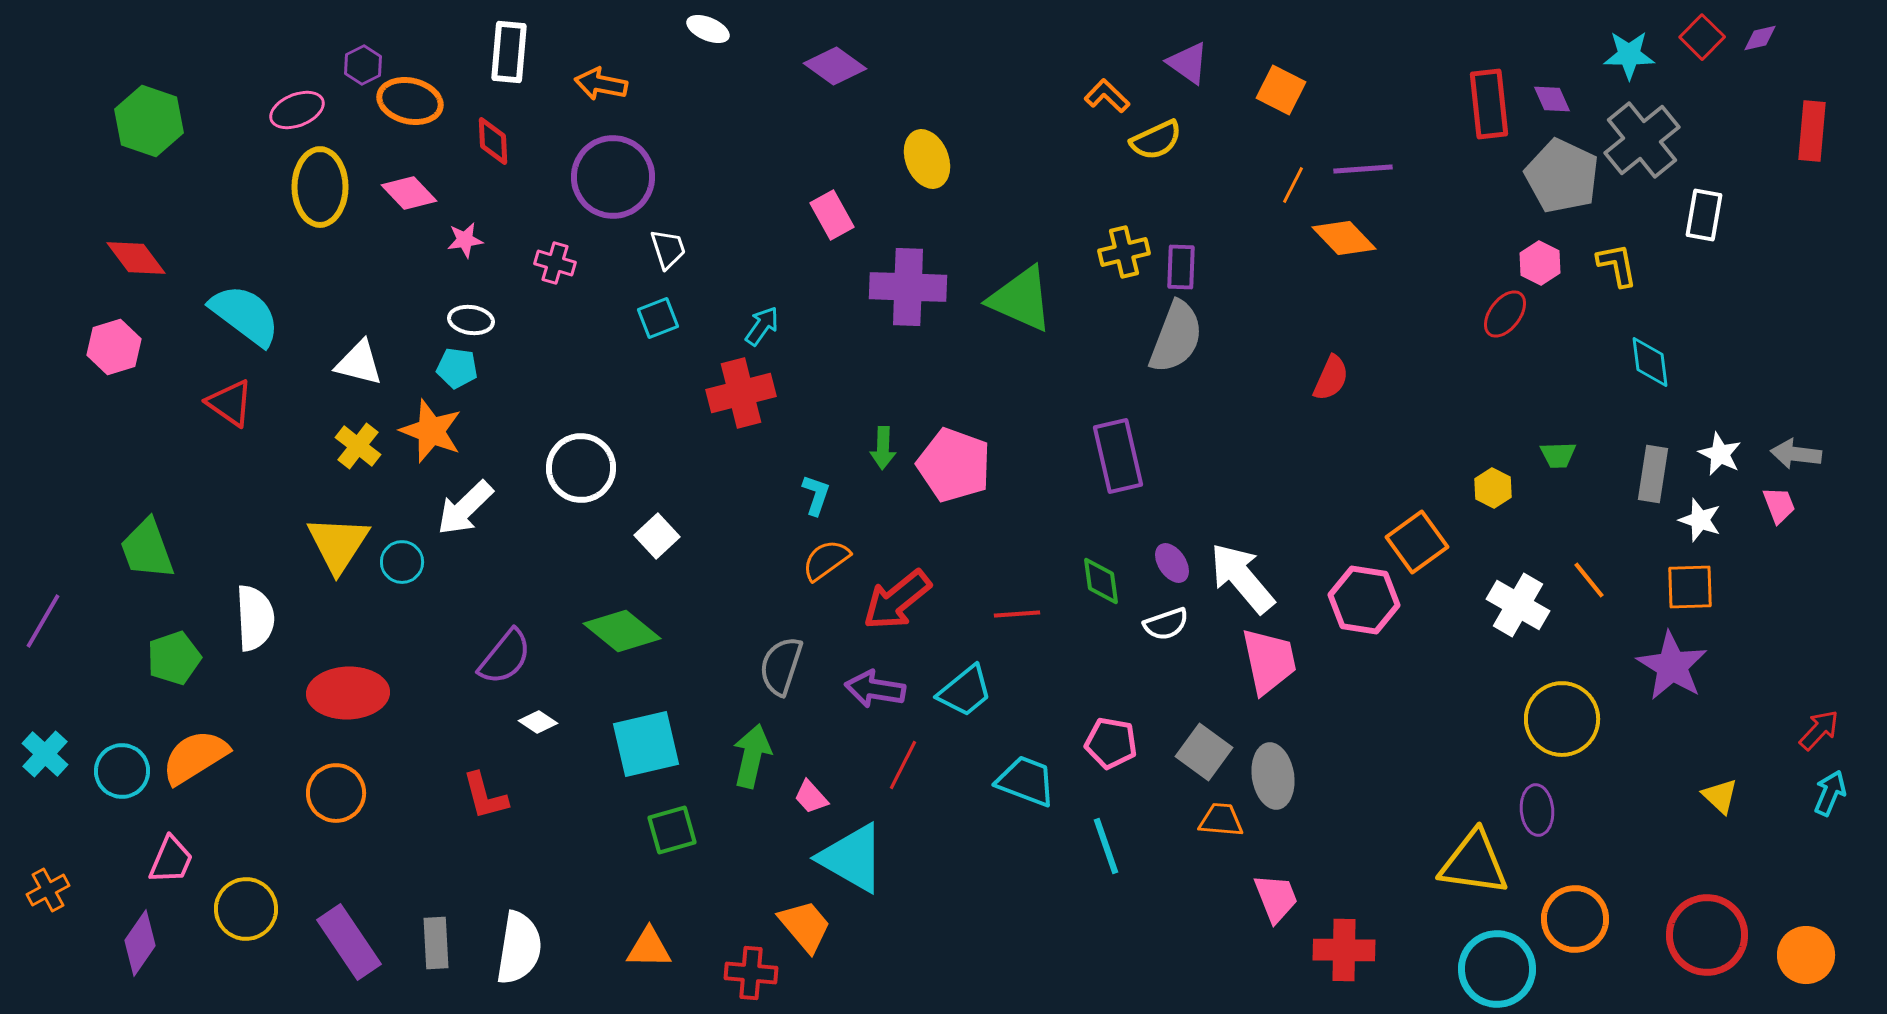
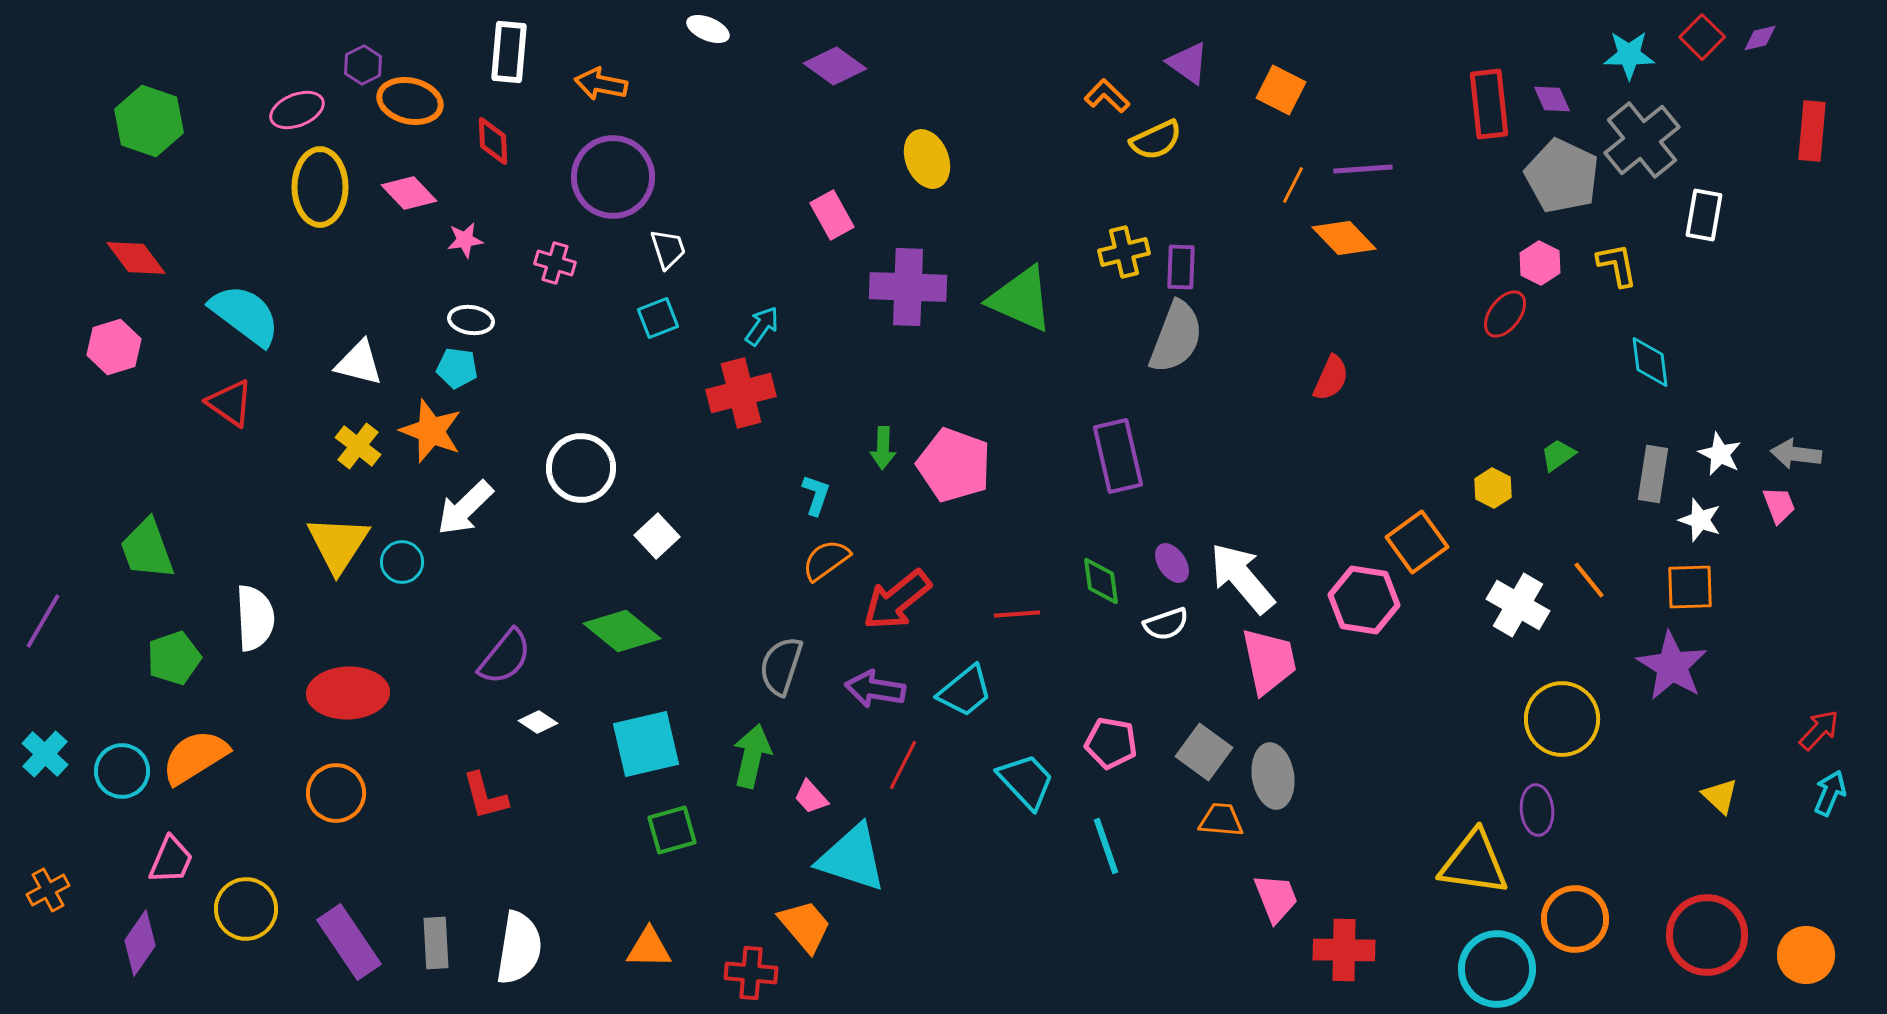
green trapezoid at (1558, 455): rotated 147 degrees clockwise
cyan trapezoid at (1026, 781): rotated 26 degrees clockwise
cyan triangle at (852, 858): rotated 12 degrees counterclockwise
